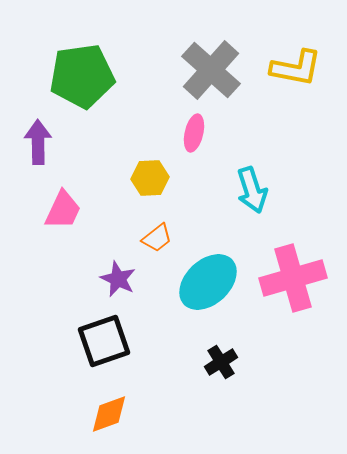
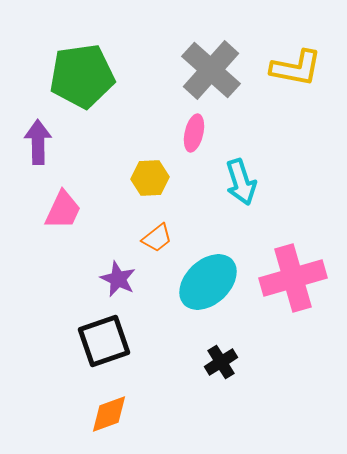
cyan arrow: moved 11 px left, 8 px up
